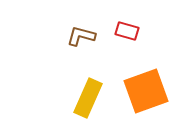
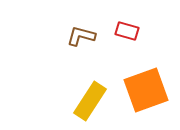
orange square: moved 1 px up
yellow rectangle: moved 2 px right, 3 px down; rotated 9 degrees clockwise
